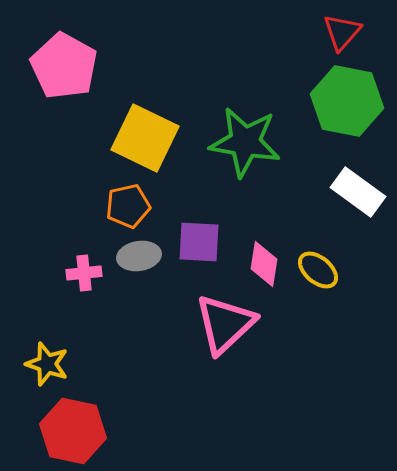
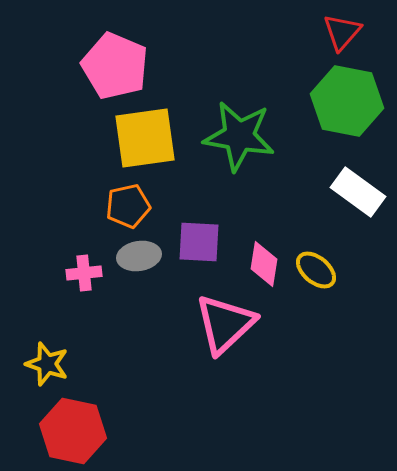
pink pentagon: moved 51 px right; rotated 6 degrees counterclockwise
yellow square: rotated 34 degrees counterclockwise
green star: moved 6 px left, 6 px up
yellow ellipse: moved 2 px left
